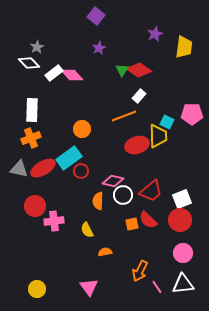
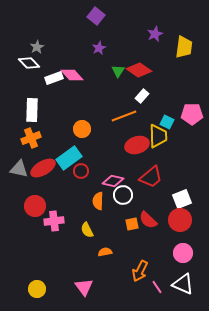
green triangle at (122, 70): moved 4 px left, 1 px down
white rectangle at (54, 73): moved 5 px down; rotated 18 degrees clockwise
white rectangle at (139, 96): moved 3 px right
red trapezoid at (151, 191): moved 14 px up
white triangle at (183, 284): rotated 30 degrees clockwise
pink triangle at (89, 287): moved 5 px left
